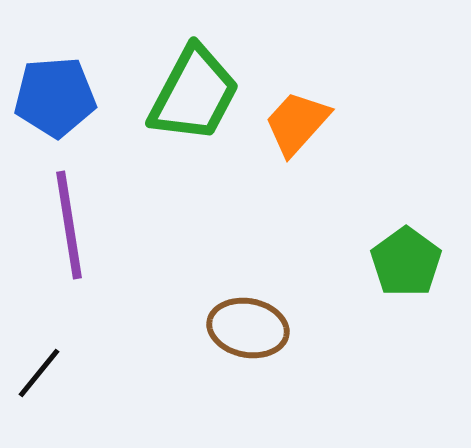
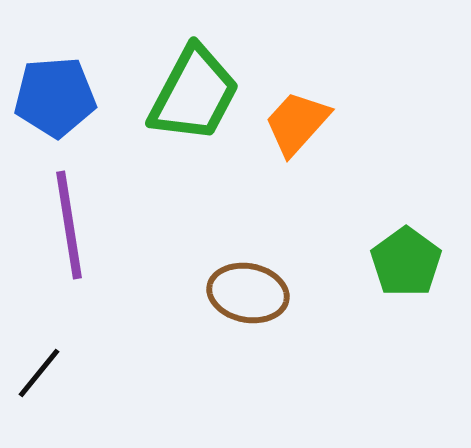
brown ellipse: moved 35 px up
